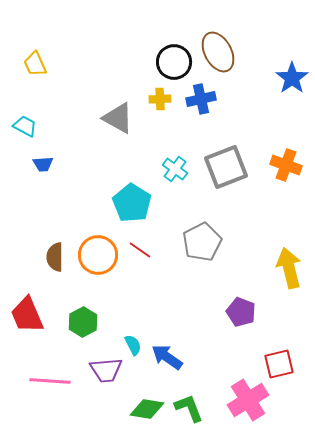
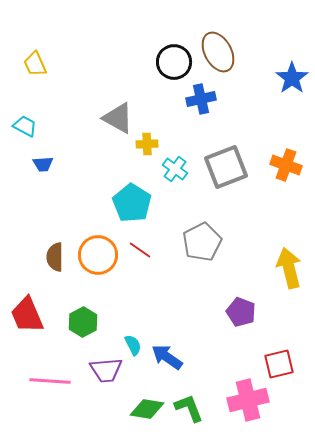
yellow cross: moved 13 px left, 45 px down
pink cross: rotated 18 degrees clockwise
